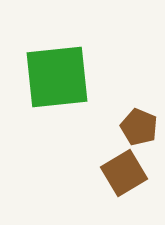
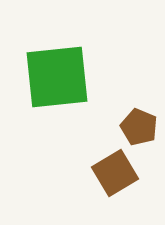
brown square: moved 9 px left
